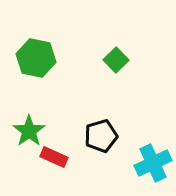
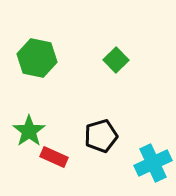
green hexagon: moved 1 px right
